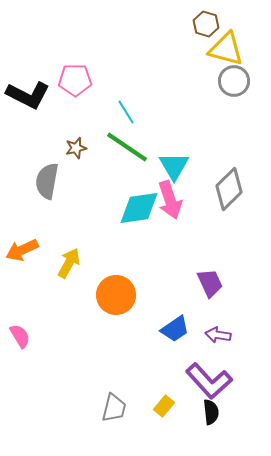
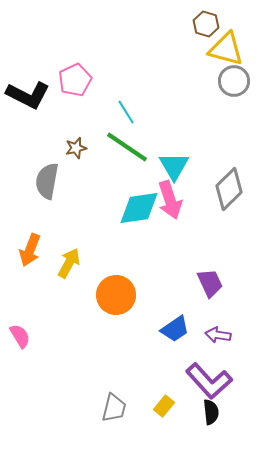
pink pentagon: rotated 24 degrees counterclockwise
orange arrow: moved 8 px right; rotated 44 degrees counterclockwise
